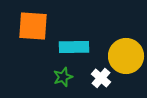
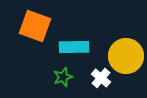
orange square: moved 2 px right; rotated 16 degrees clockwise
